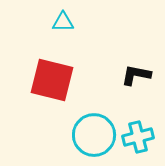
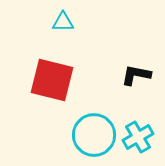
cyan cross: rotated 16 degrees counterclockwise
